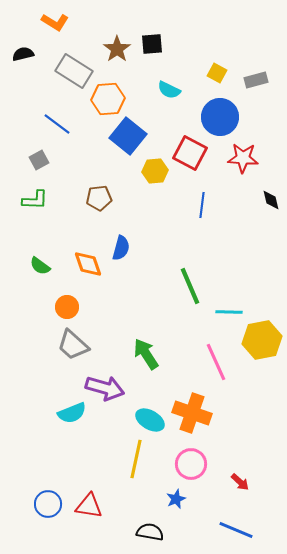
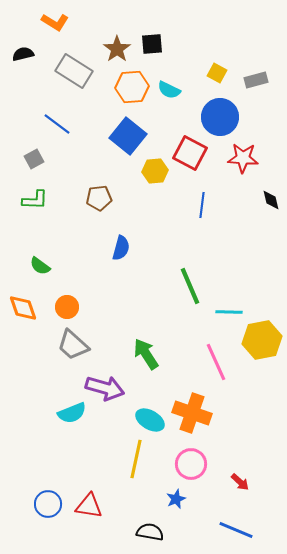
orange hexagon at (108, 99): moved 24 px right, 12 px up
gray square at (39, 160): moved 5 px left, 1 px up
orange diamond at (88, 264): moved 65 px left, 44 px down
